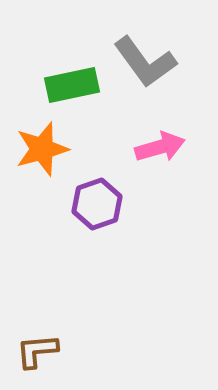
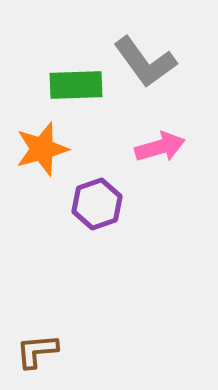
green rectangle: moved 4 px right; rotated 10 degrees clockwise
